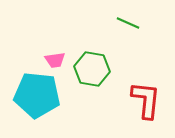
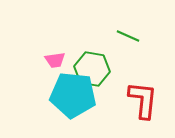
green line: moved 13 px down
cyan pentagon: moved 36 px right
red L-shape: moved 3 px left
